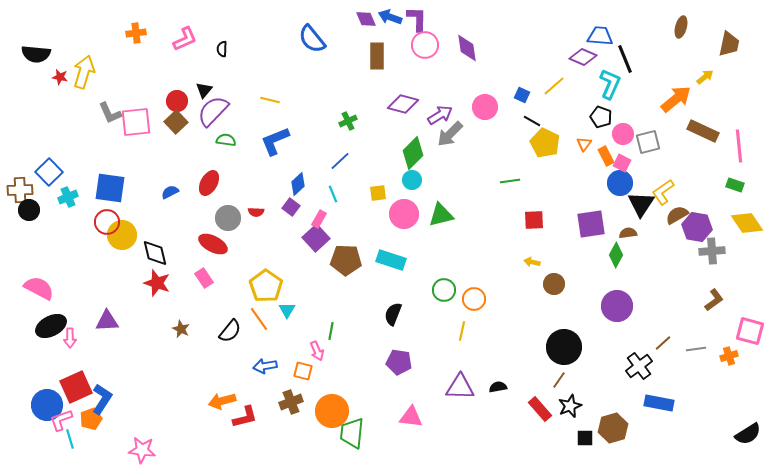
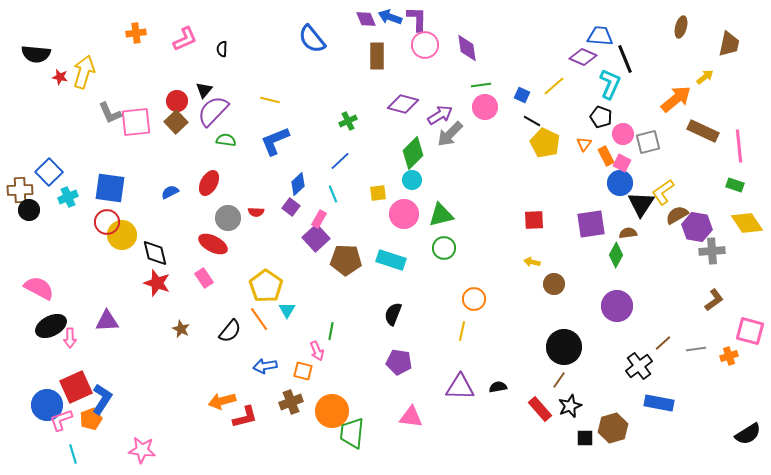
green line at (510, 181): moved 29 px left, 96 px up
green circle at (444, 290): moved 42 px up
cyan line at (70, 439): moved 3 px right, 15 px down
